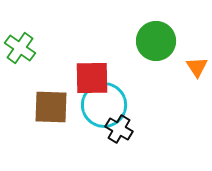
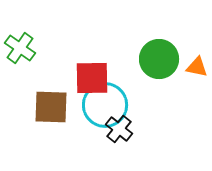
green circle: moved 3 px right, 18 px down
orange triangle: rotated 45 degrees counterclockwise
cyan circle: moved 1 px right
black cross: rotated 8 degrees clockwise
